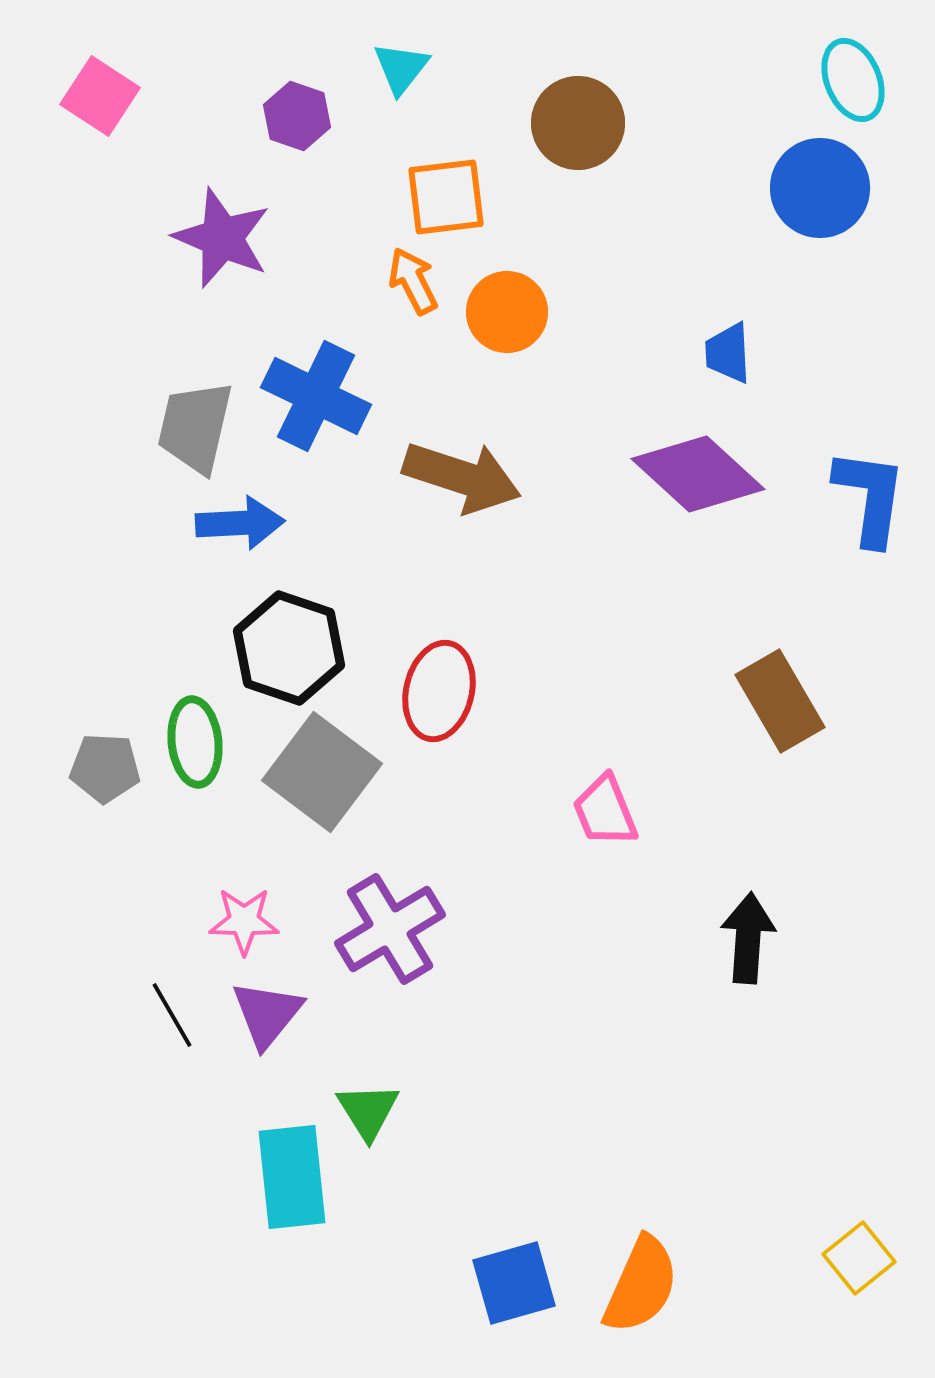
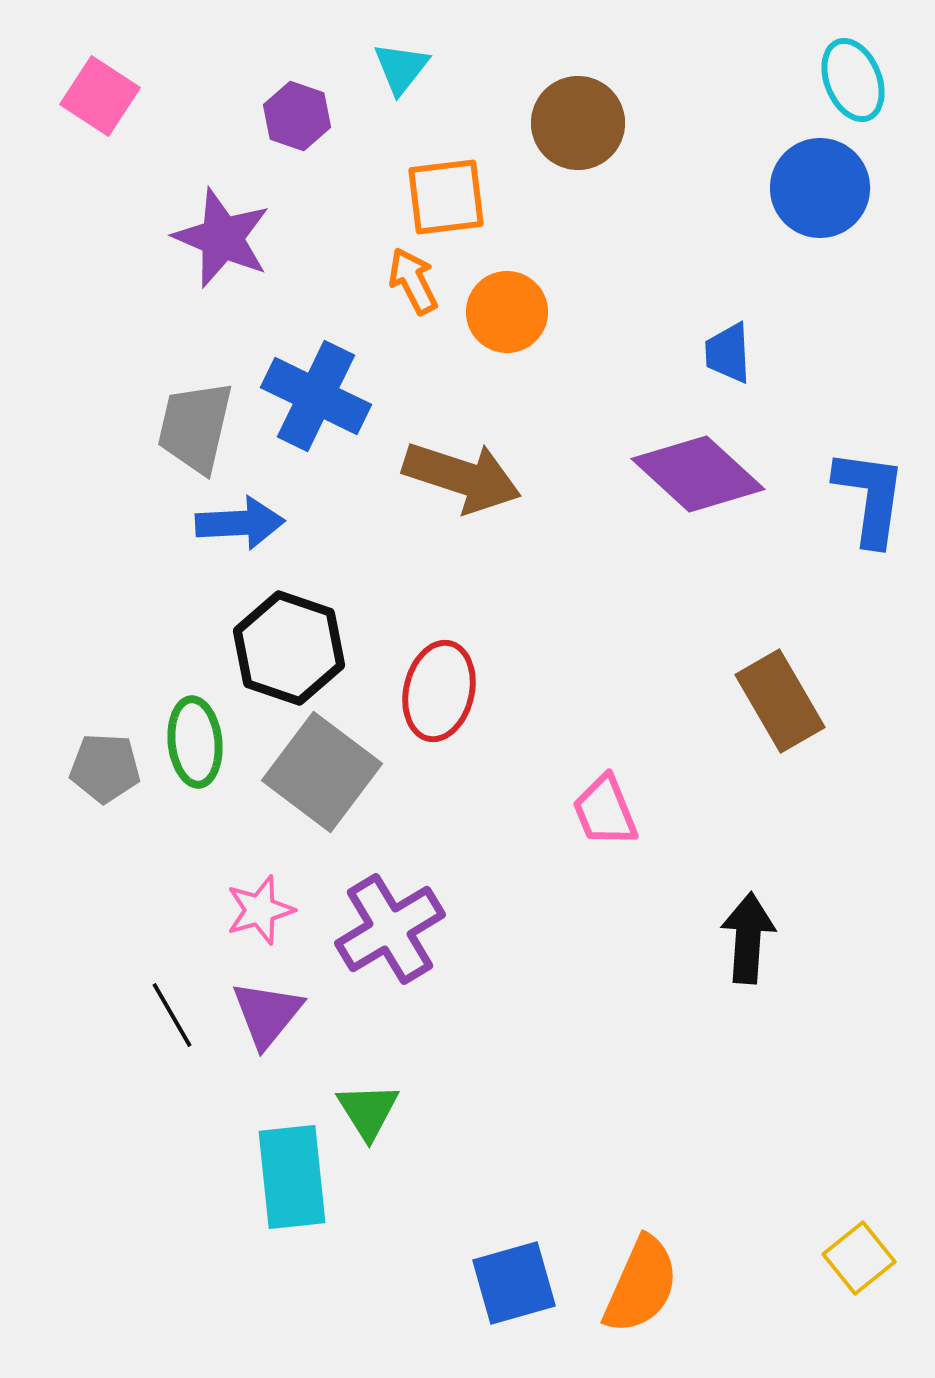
pink star: moved 16 px right, 11 px up; rotated 18 degrees counterclockwise
